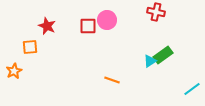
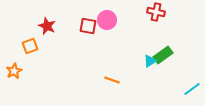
red square: rotated 12 degrees clockwise
orange square: moved 1 px up; rotated 14 degrees counterclockwise
